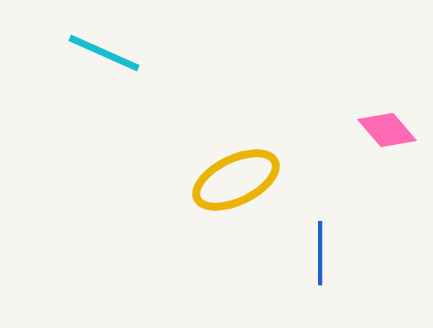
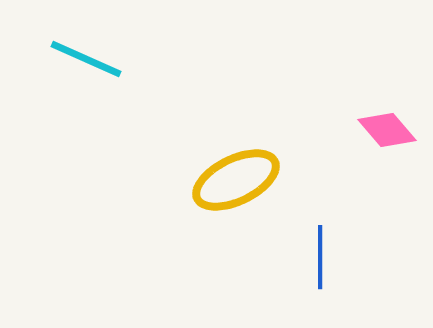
cyan line: moved 18 px left, 6 px down
blue line: moved 4 px down
